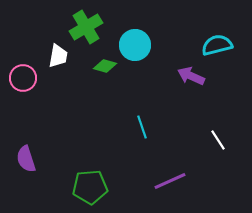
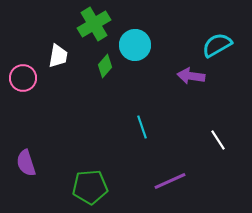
green cross: moved 8 px right, 3 px up
cyan semicircle: rotated 16 degrees counterclockwise
green diamond: rotated 65 degrees counterclockwise
purple arrow: rotated 16 degrees counterclockwise
purple semicircle: moved 4 px down
